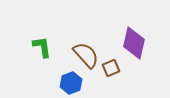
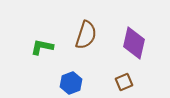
green L-shape: rotated 70 degrees counterclockwise
brown semicircle: moved 20 px up; rotated 60 degrees clockwise
brown square: moved 13 px right, 14 px down
